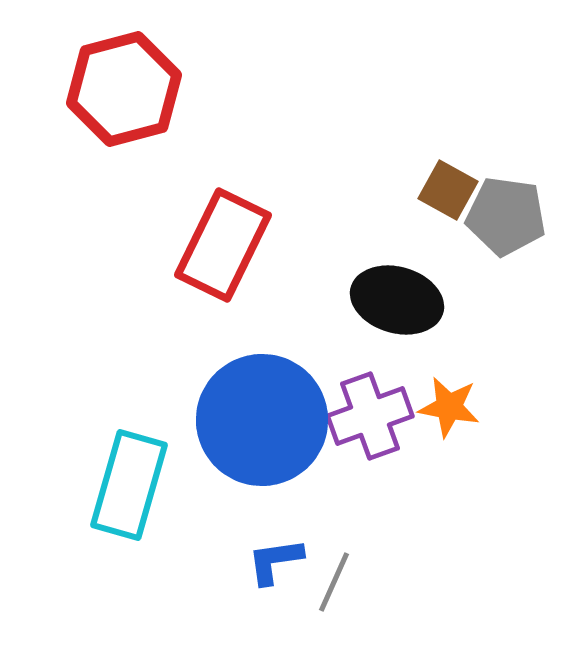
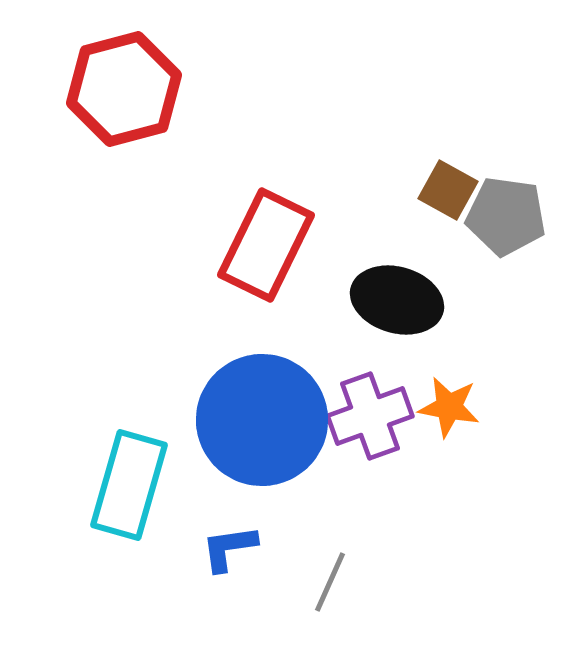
red rectangle: moved 43 px right
blue L-shape: moved 46 px left, 13 px up
gray line: moved 4 px left
